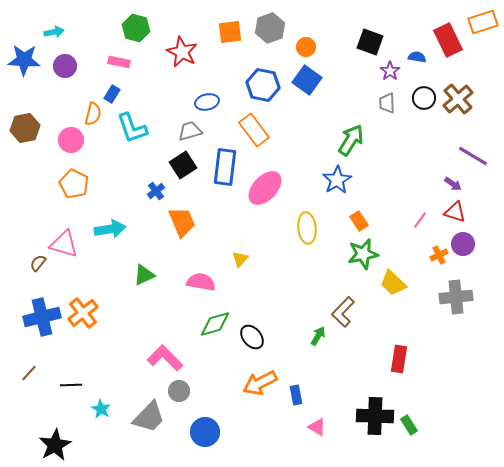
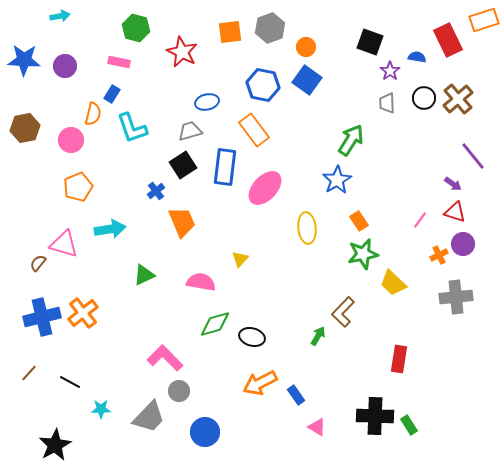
orange rectangle at (483, 22): moved 1 px right, 2 px up
cyan arrow at (54, 32): moved 6 px right, 16 px up
purple line at (473, 156): rotated 20 degrees clockwise
orange pentagon at (74, 184): moved 4 px right, 3 px down; rotated 24 degrees clockwise
black ellipse at (252, 337): rotated 35 degrees counterclockwise
black line at (71, 385): moved 1 px left, 3 px up; rotated 30 degrees clockwise
blue rectangle at (296, 395): rotated 24 degrees counterclockwise
cyan star at (101, 409): rotated 30 degrees counterclockwise
